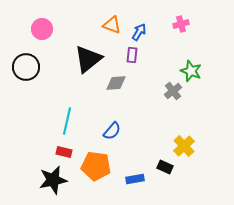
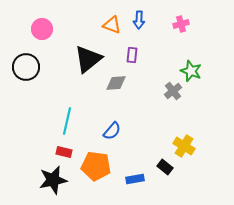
blue arrow: moved 12 px up; rotated 150 degrees clockwise
yellow cross: rotated 15 degrees counterclockwise
black rectangle: rotated 14 degrees clockwise
